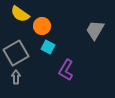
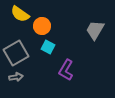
gray arrow: rotated 80 degrees clockwise
